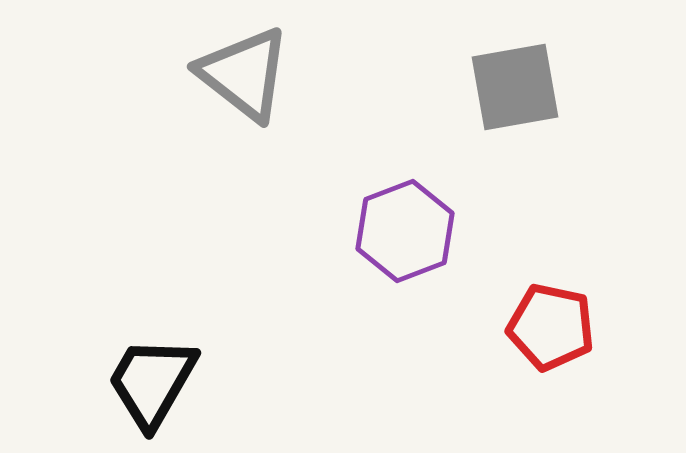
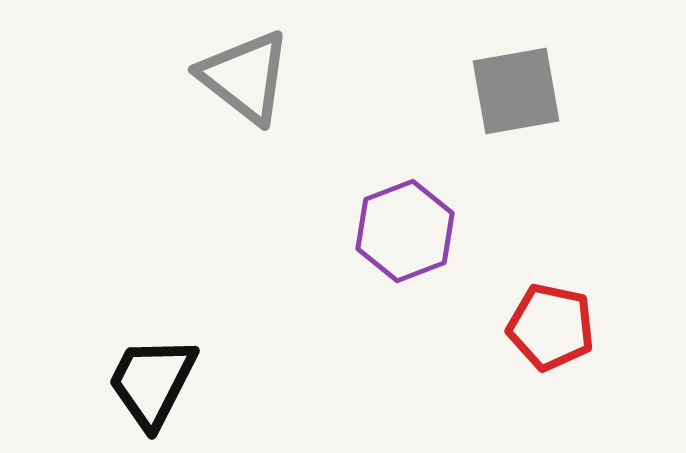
gray triangle: moved 1 px right, 3 px down
gray square: moved 1 px right, 4 px down
black trapezoid: rotated 3 degrees counterclockwise
